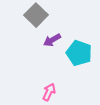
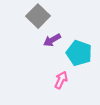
gray square: moved 2 px right, 1 px down
pink arrow: moved 12 px right, 12 px up
